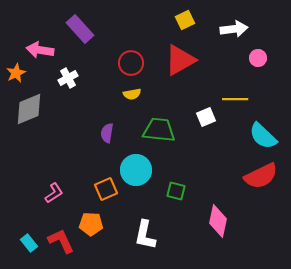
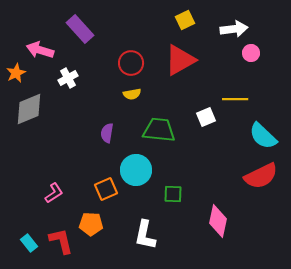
pink arrow: rotated 8 degrees clockwise
pink circle: moved 7 px left, 5 px up
green square: moved 3 px left, 3 px down; rotated 12 degrees counterclockwise
red L-shape: rotated 12 degrees clockwise
